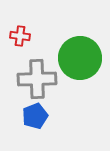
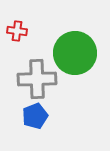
red cross: moved 3 px left, 5 px up
green circle: moved 5 px left, 5 px up
